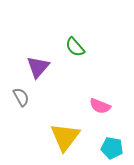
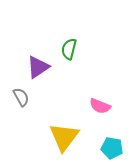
green semicircle: moved 6 px left, 2 px down; rotated 55 degrees clockwise
purple triangle: rotated 15 degrees clockwise
yellow triangle: moved 1 px left
